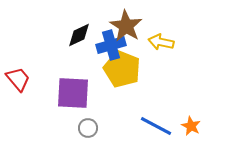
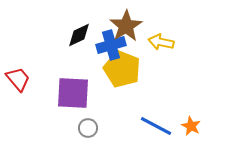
brown star: rotated 8 degrees clockwise
